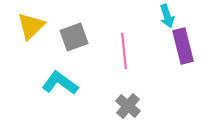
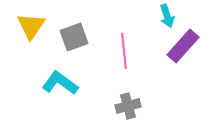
yellow triangle: rotated 12 degrees counterclockwise
purple rectangle: rotated 56 degrees clockwise
gray cross: rotated 35 degrees clockwise
